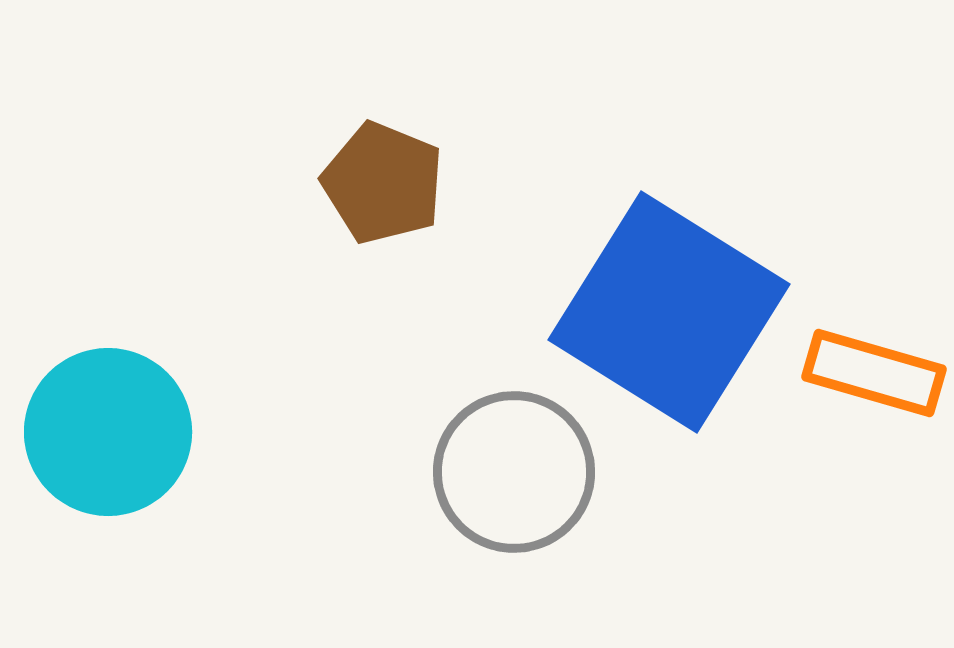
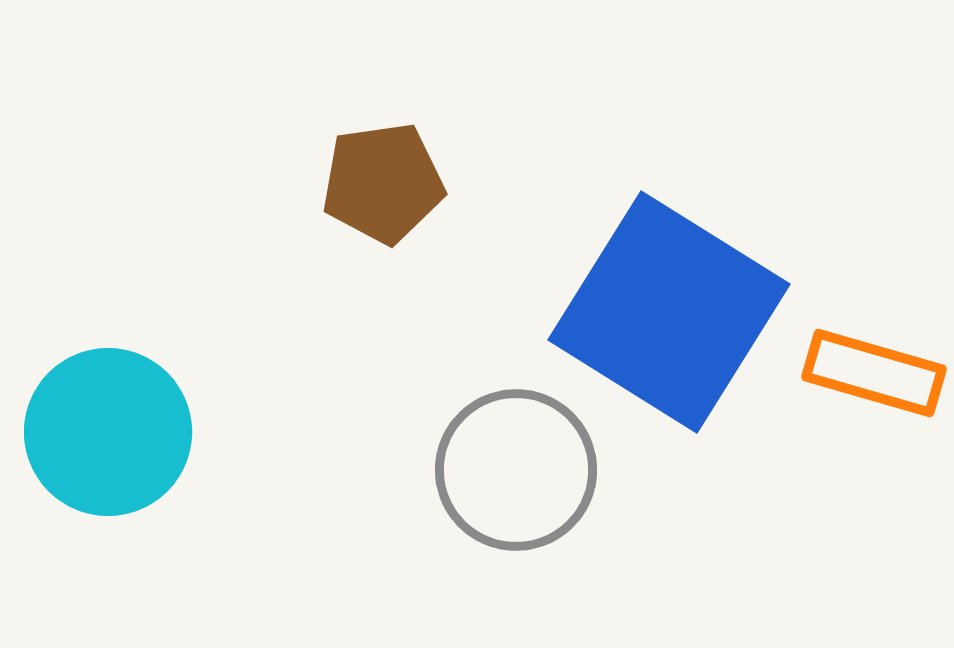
brown pentagon: rotated 30 degrees counterclockwise
gray circle: moved 2 px right, 2 px up
